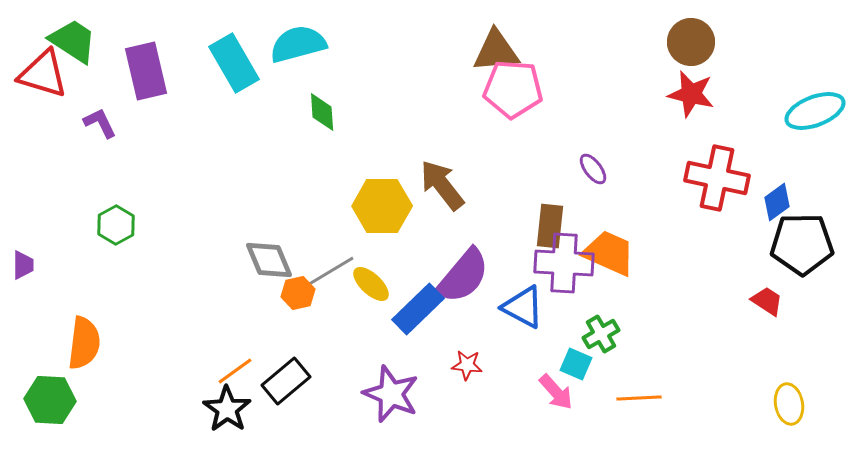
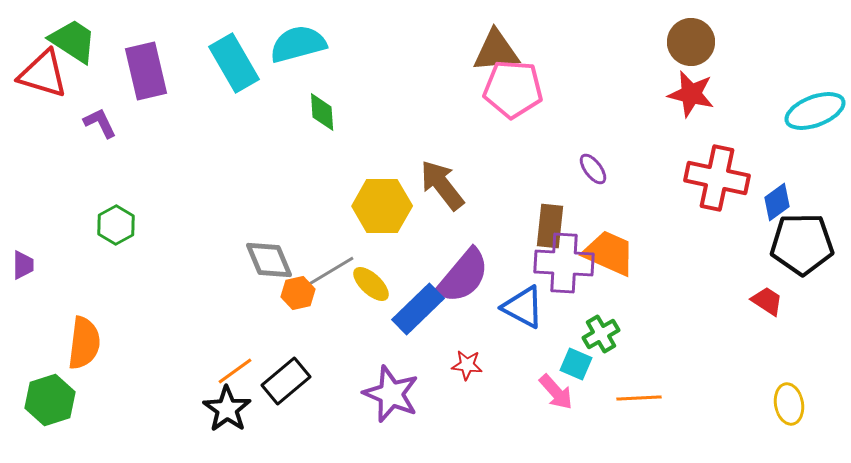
green hexagon at (50, 400): rotated 21 degrees counterclockwise
